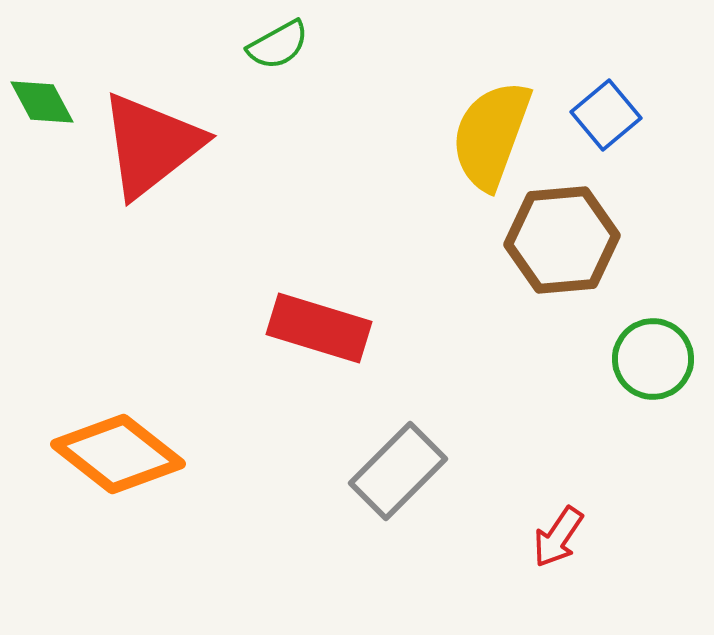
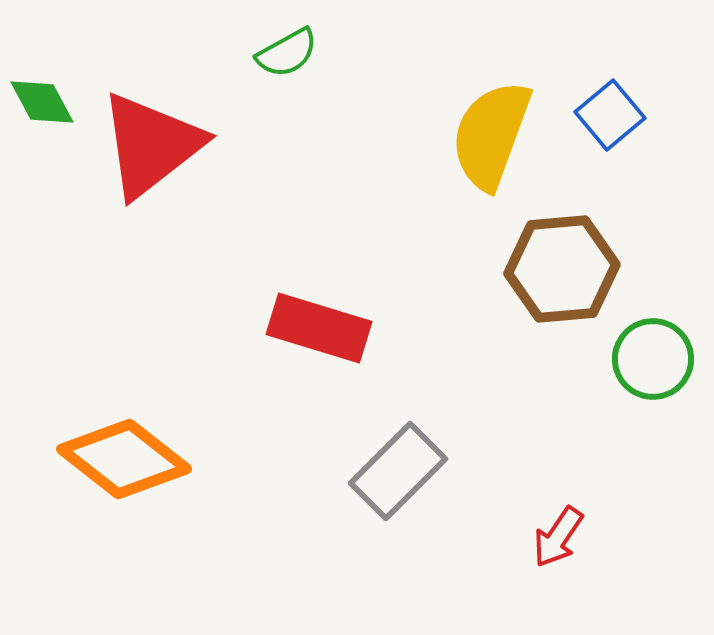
green semicircle: moved 9 px right, 8 px down
blue square: moved 4 px right
brown hexagon: moved 29 px down
orange diamond: moved 6 px right, 5 px down
